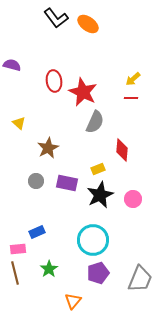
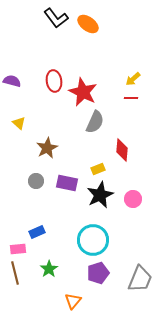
purple semicircle: moved 16 px down
brown star: moved 1 px left
